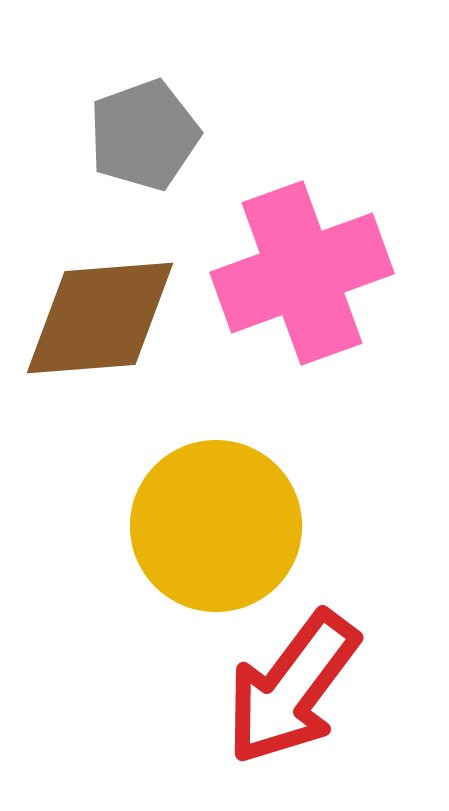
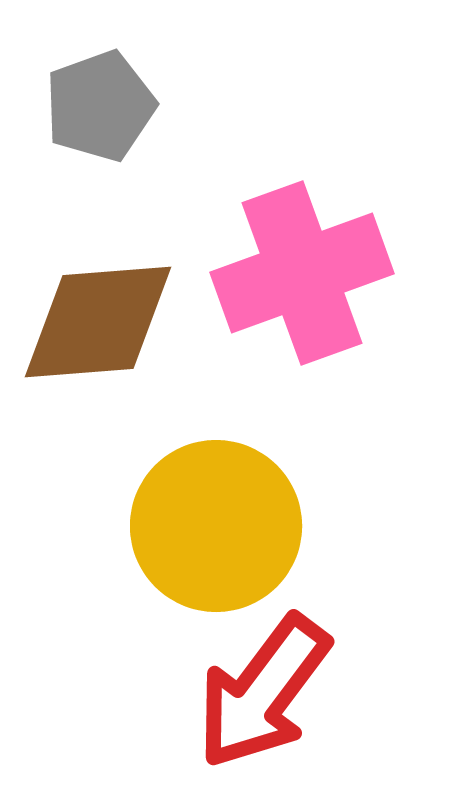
gray pentagon: moved 44 px left, 29 px up
brown diamond: moved 2 px left, 4 px down
red arrow: moved 29 px left, 4 px down
